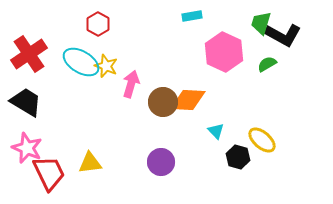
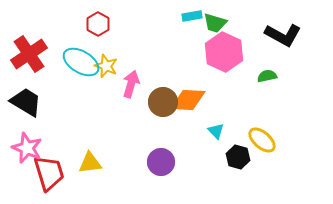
green trapezoid: moved 46 px left; rotated 90 degrees counterclockwise
green semicircle: moved 12 px down; rotated 18 degrees clockwise
red trapezoid: rotated 9 degrees clockwise
